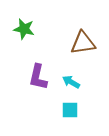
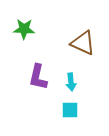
green star: rotated 10 degrees counterclockwise
brown triangle: rotated 32 degrees clockwise
cyan arrow: rotated 126 degrees counterclockwise
